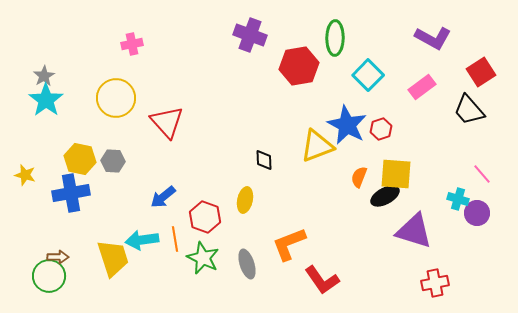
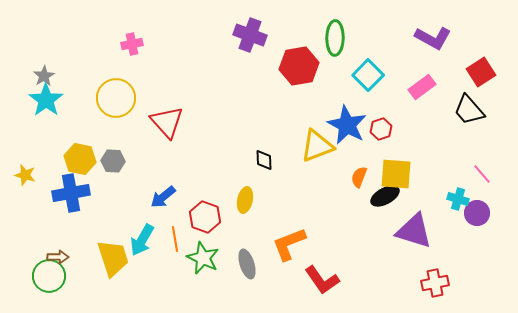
cyan arrow at (142, 240): rotated 52 degrees counterclockwise
